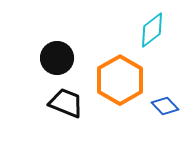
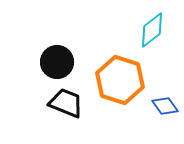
black circle: moved 4 px down
orange hexagon: rotated 12 degrees counterclockwise
blue diamond: rotated 8 degrees clockwise
